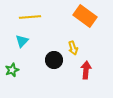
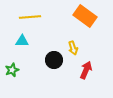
cyan triangle: rotated 48 degrees clockwise
red arrow: rotated 18 degrees clockwise
